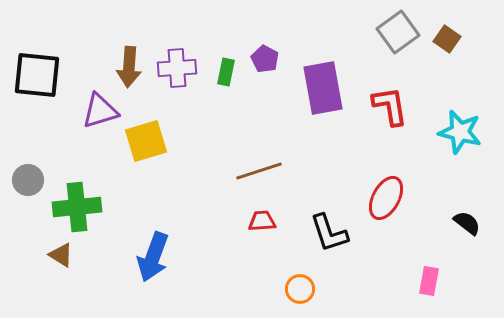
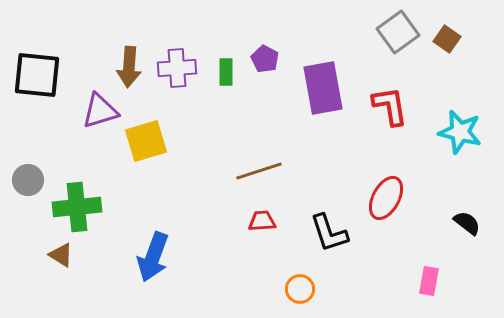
green rectangle: rotated 12 degrees counterclockwise
